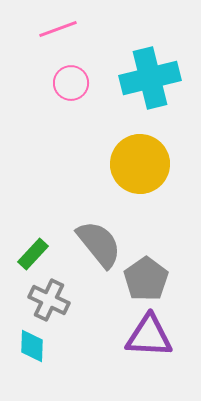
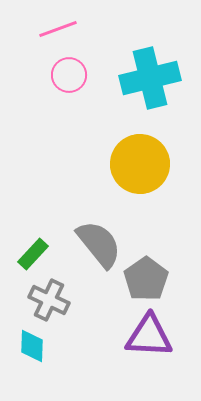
pink circle: moved 2 px left, 8 px up
